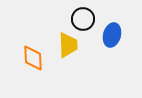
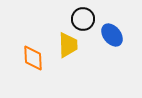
blue ellipse: rotated 55 degrees counterclockwise
